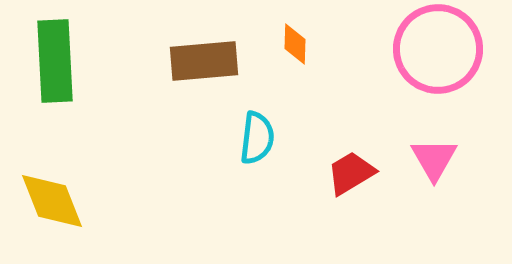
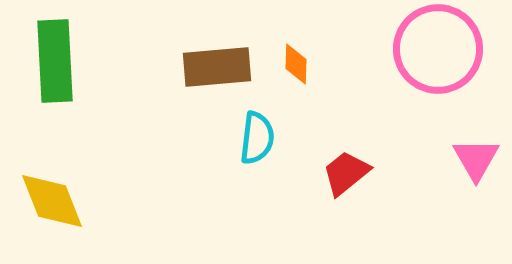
orange diamond: moved 1 px right, 20 px down
brown rectangle: moved 13 px right, 6 px down
pink triangle: moved 42 px right
red trapezoid: moved 5 px left; rotated 8 degrees counterclockwise
